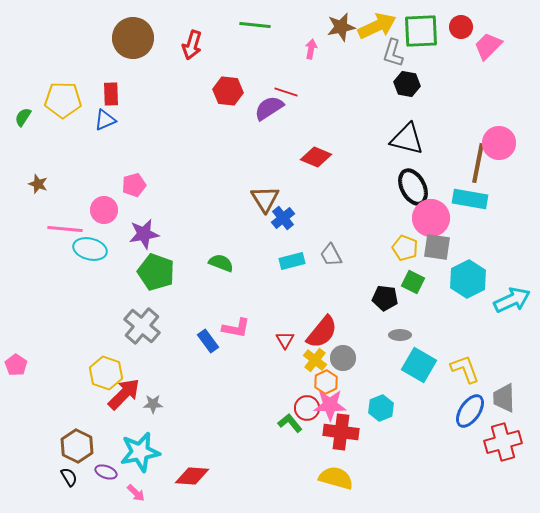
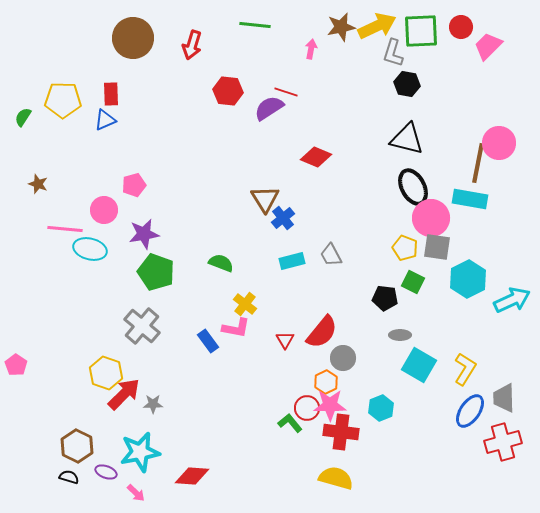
yellow cross at (315, 360): moved 70 px left, 56 px up
yellow L-shape at (465, 369): rotated 52 degrees clockwise
black semicircle at (69, 477): rotated 42 degrees counterclockwise
